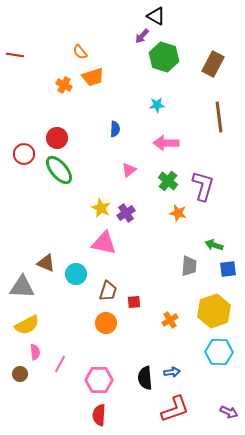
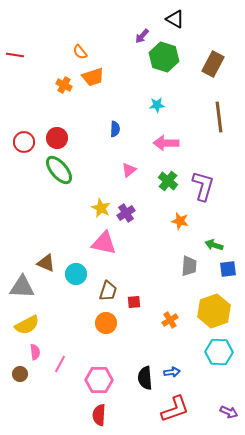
black triangle at (156, 16): moved 19 px right, 3 px down
red circle at (24, 154): moved 12 px up
orange star at (178, 213): moved 2 px right, 8 px down
